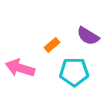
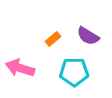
orange rectangle: moved 1 px right, 6 px up
